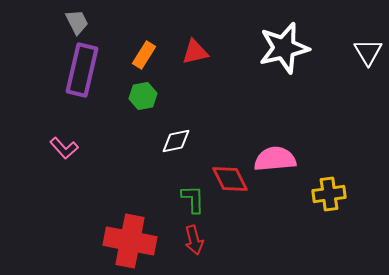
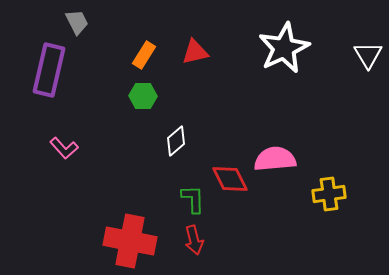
white star: rotated 12 degrees counterclockwise
white triangle: moved 3 px down
purple rectangle: moved 33 px left
green hexagon: rotated 12 degrees clockwise
white diamond: rotated 28 degrees counterclockwise
